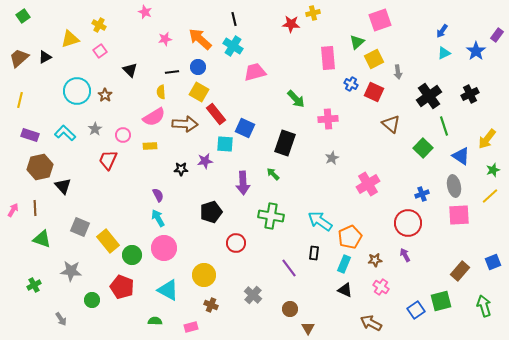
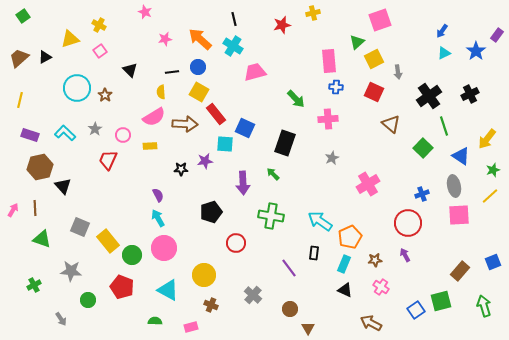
red star at (291, 24): moved 9 px left, 1 px down; rotated 18 degrees counterclockwise
pink rectangle at (328, 58): moved 1 px right, 3 px down
blue cross at (351, 84): moved 15 px left, 3 px down; rotated 24 degrees counterclockwise
cyan circle at (77, 91): moved 3 px up
green circle at (92, 300): moved 4 px left
